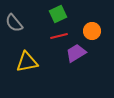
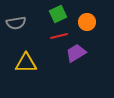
gray semicircle: moved 2 px right; rotated 60 degrees counterclockwise
orange circle: moved 5 px left, 9 px up
yellow triangle: moved 1 px left, 1 px down; rotated 10 degrees clockwise
